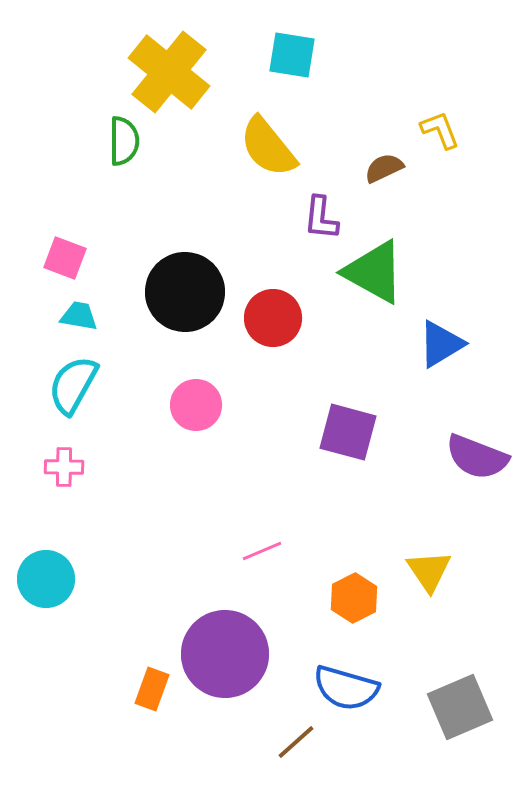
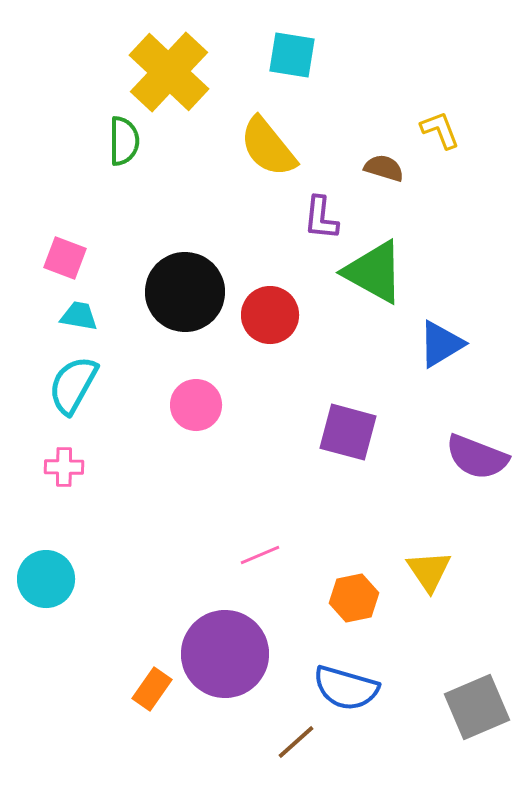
yellow cross: rotated 4 degrees clockwise
brown semicircle: rotated 42 degrees clockwise
red circle: moved 3 px left, 3 px up
pink line: moved 2 px left, 4 px down
orange hexagon: rotated 15 degrees clockwise
orange rectangle: rotated 15 degrees clockwise
gray square: moved 17 px right
